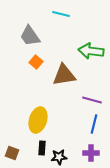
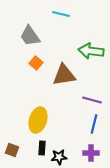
orange square: moved 1 px down
brown square: moved 3 px up
